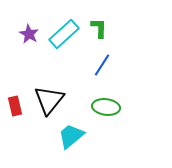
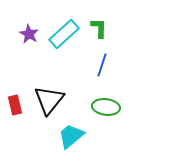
blue line: rotated 15 degrees counterclockwise
red rectangle: moved 1 px up
